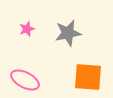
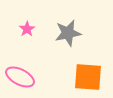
pink star: rotated 14 degrees counterclockwise
pink ellipse: moved 5 px left, 3 px up
